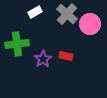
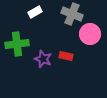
gray cross: moved 5 px right; rotated 20 degrees counterclockwise
pink circle: moved 10 px down
purple star: rotated 18 degrees counterclockwise
